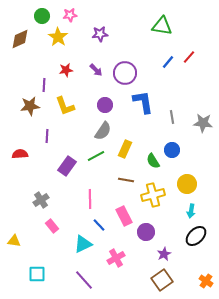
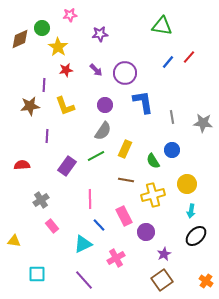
green circle at (42, 16): moved 12 px down
yellow star at (58, 37): moved 10 px down
red semicircle at (20, 154): moved 2 px right, 11 px down
